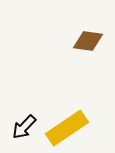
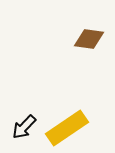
brown diamond: moved 1 px right, 2 px up
